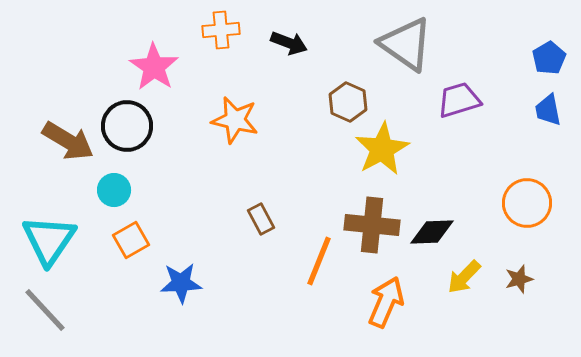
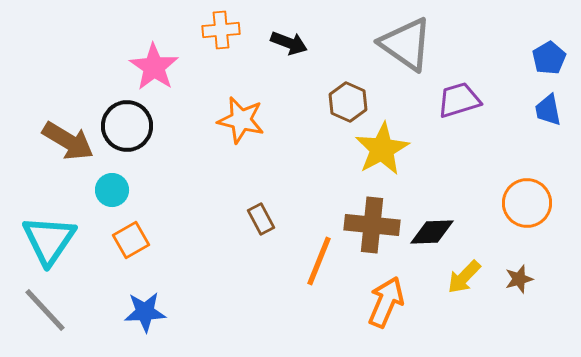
orange star: moved 6 px right
cyan circle: moved 2 px left
blue star: moved 36 px left, 29 px down
